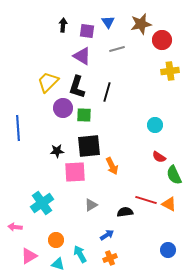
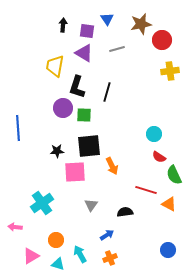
blue triangle: moved 1 px left, 3 px up
purple triangle: moved 2 px right, 3 px up
yellow trapezoid: moved 7 px right, 16 px up; rotated 35 degrees counterclockwise
cyan circle: moved 1 px left, 9 px down
red line: moved 10 px up
gray triangle: rotated 24 degrees counterclockwise
pink triangle: moved 2 px right
